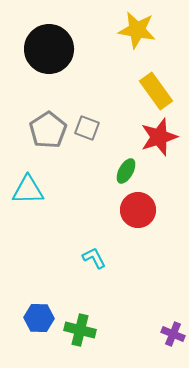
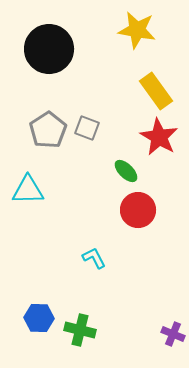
red star: rotated 24 degrees counterclockwise
green ellipse: rotated 75 degrees counterclockwise
